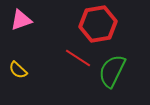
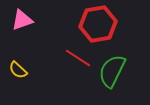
pink triangle: moved 1 px right
